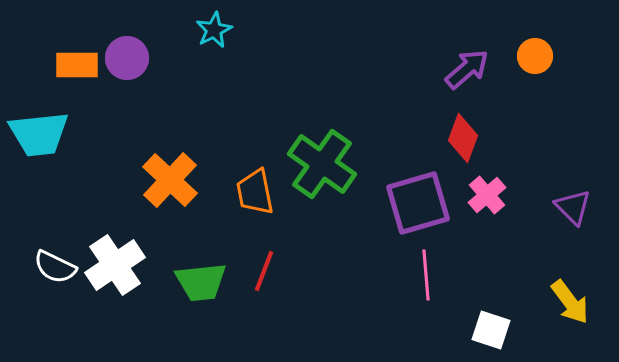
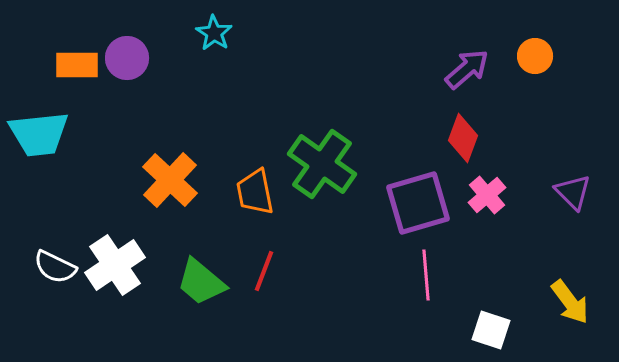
cyan star: moved 3 px down; rotated 12 degrees counterclockwise
purple triangle: moved 15 px up
green trapezoid: rotated 46 degrees clockwise
